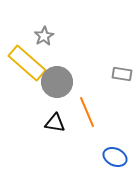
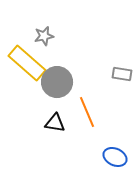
gray star: rotated 18 degrees clockwise
